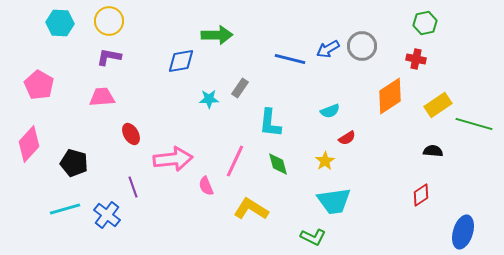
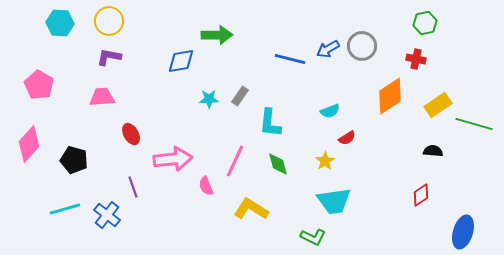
gray rectangle: moved 8 px down
black pentagon: moved 3 px up
